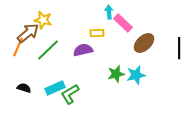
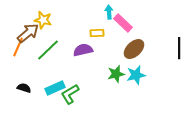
brown ellipse: moved 10 px left, 6 px down
